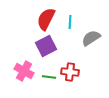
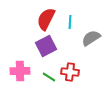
pink cross: moved 4 px left; rotated 30 degrees counterclockwise
green line: rotated 24 degrees clockwise
